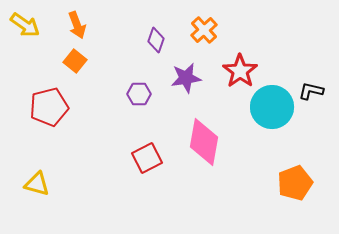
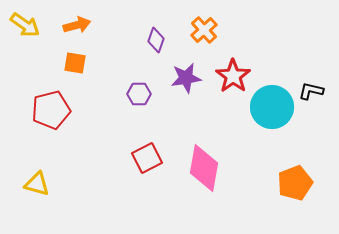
orange arrow: rotated 84 degrees counterclockwise
orange square: moved 2 px down; rotated 30 degrees counterclockwise
red star: moved 7 px left, 5 px down
red pentagon: moved 2 px right, 3 px down
pink diamond: moved 26 px down
